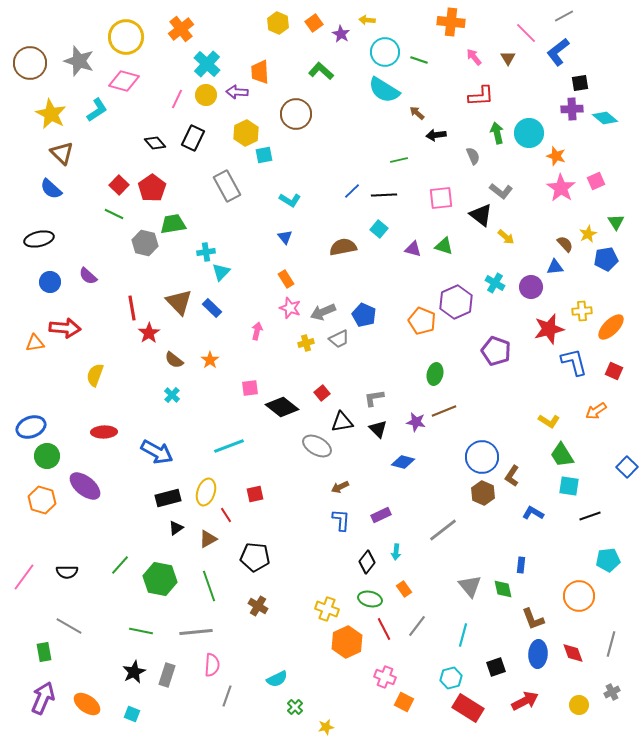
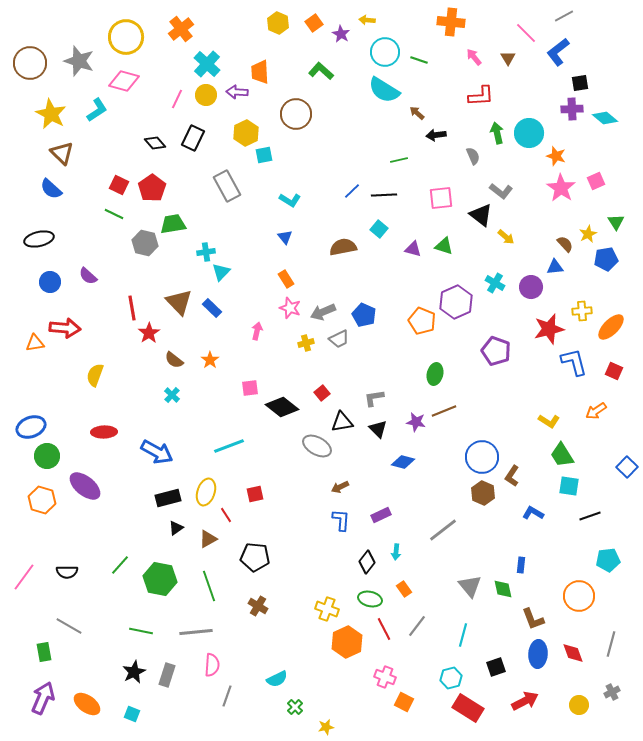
red square at (119, 185): rotated 18 degrees counterclockwise
